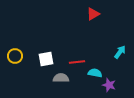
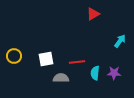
cyan arrow: moved 11 px up
yellow circle: moved 1 px left
cyan semicircle: rotated 96 degrees counterclockwise
purple star: moved 5 px right, 12 px up; rotated 16 degrees counterclockwise
